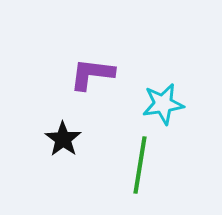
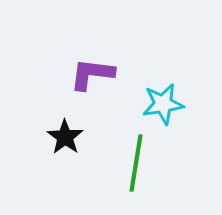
black star: moved 2 px right, 2 px up
green line: moved 4 px left, 2 px up
